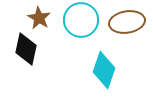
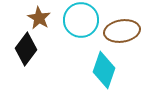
brown ellipse: moved 5 px left, 9 px down
black diamond: rotated 24 degrees clockwise
